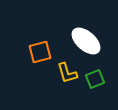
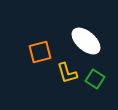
green square: rotated 36 degrees counterclockwise
